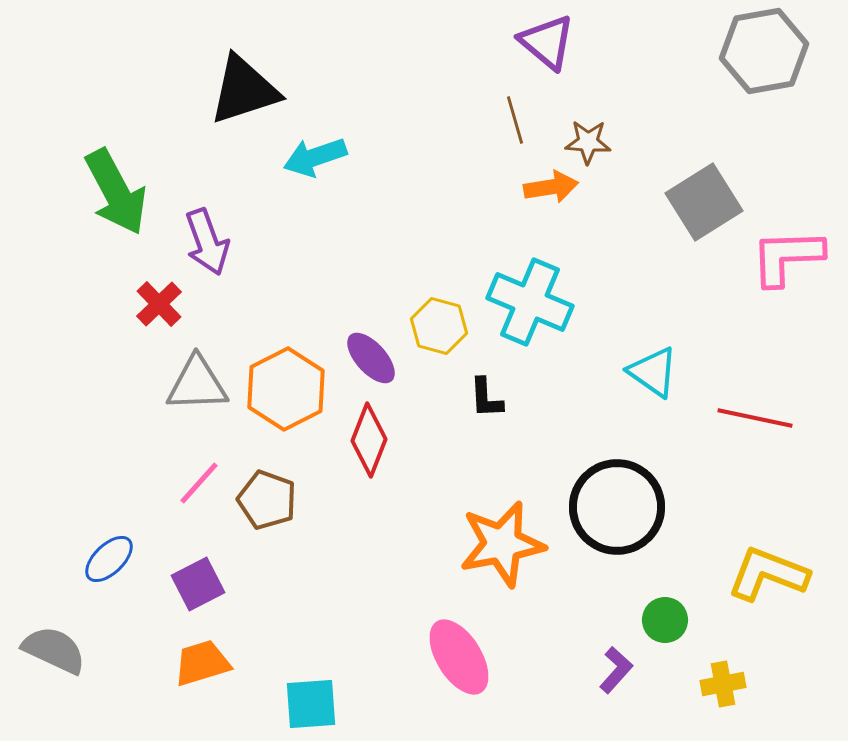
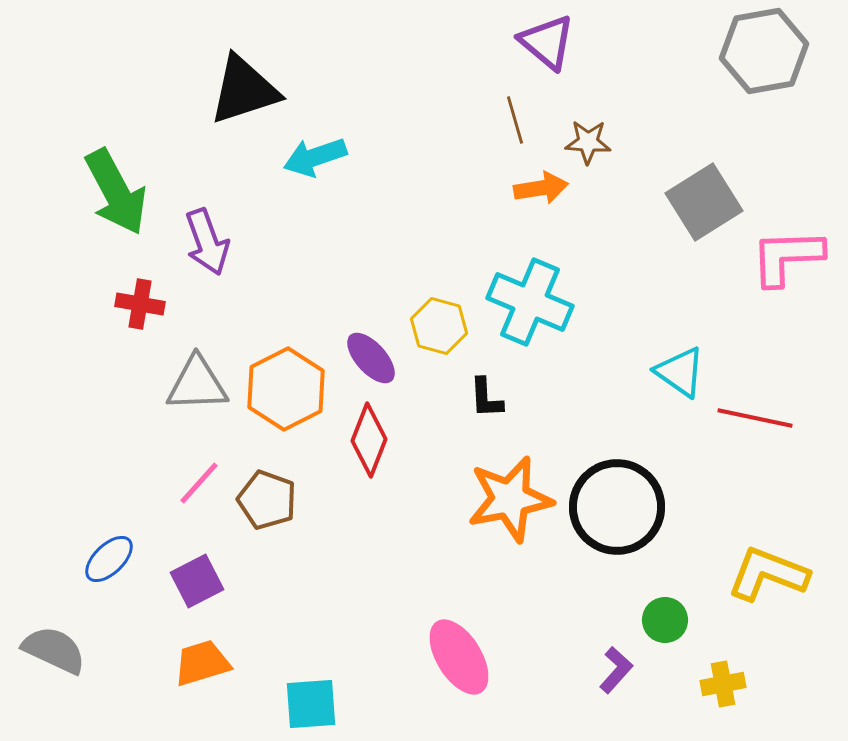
orange arrow: moved 10 px left, 1 px down
red cross: moved 19 px left; rotated 36 degrees counterclockwise
cyan triangle: moved 27 px right
orange star: moved 8 px right, 45 px up
purple square: moved 1 px left, 3 px up
